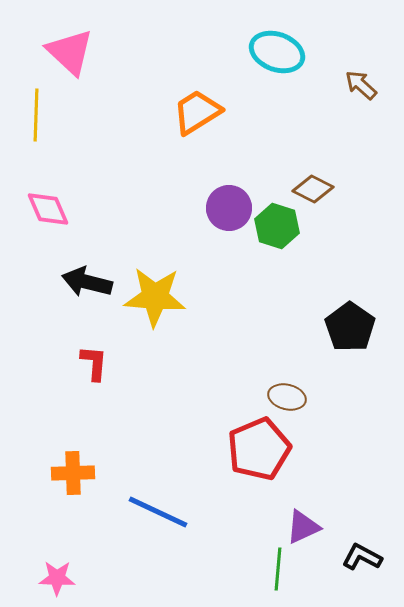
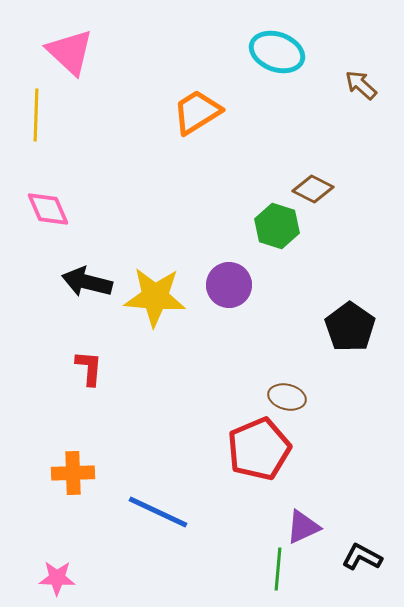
purple circle: moved 77 px down
red L-shape: moved 5 px left, 5 px down
